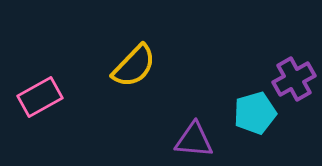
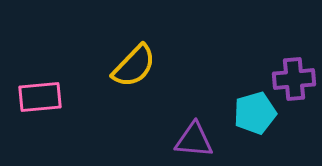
purple cross: rotated 24 degrees clockwise
pink rectangle: rotated 24 degrees clockwise
